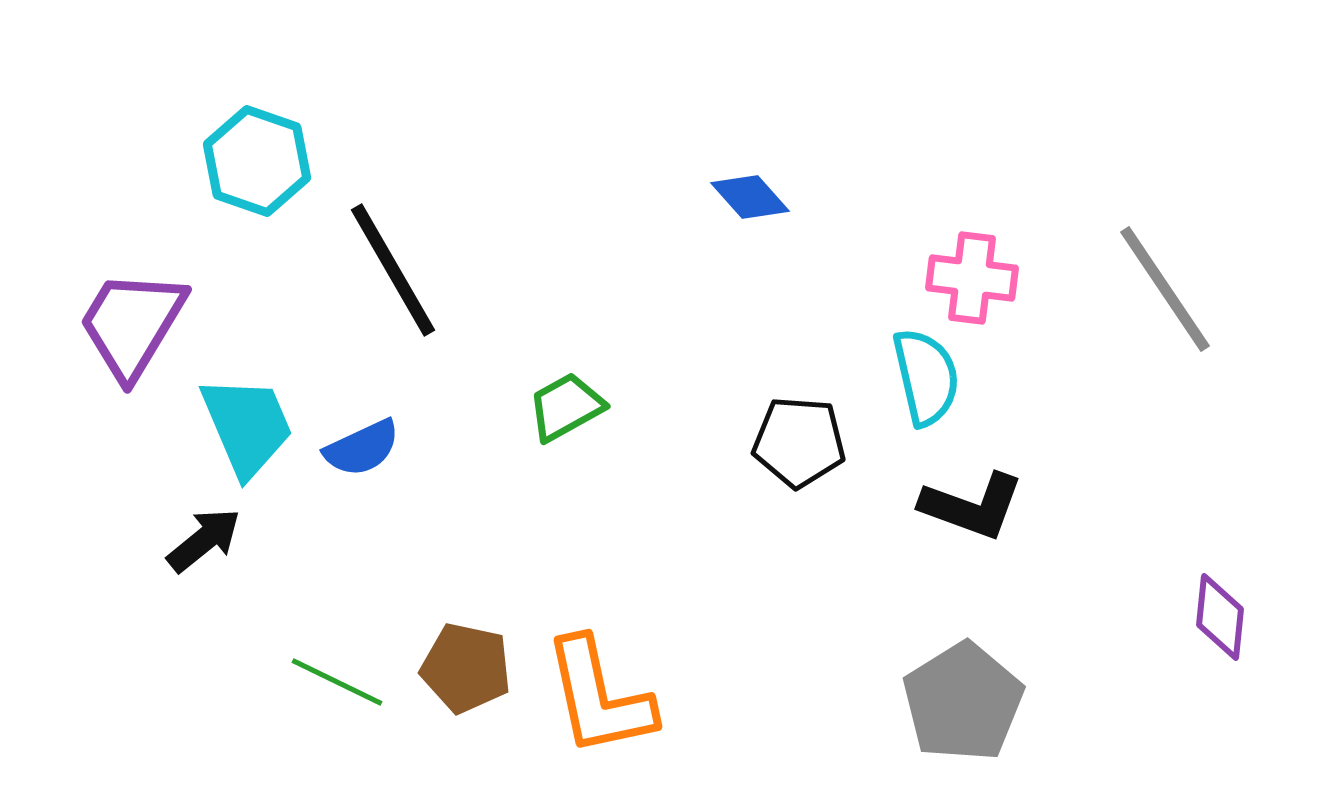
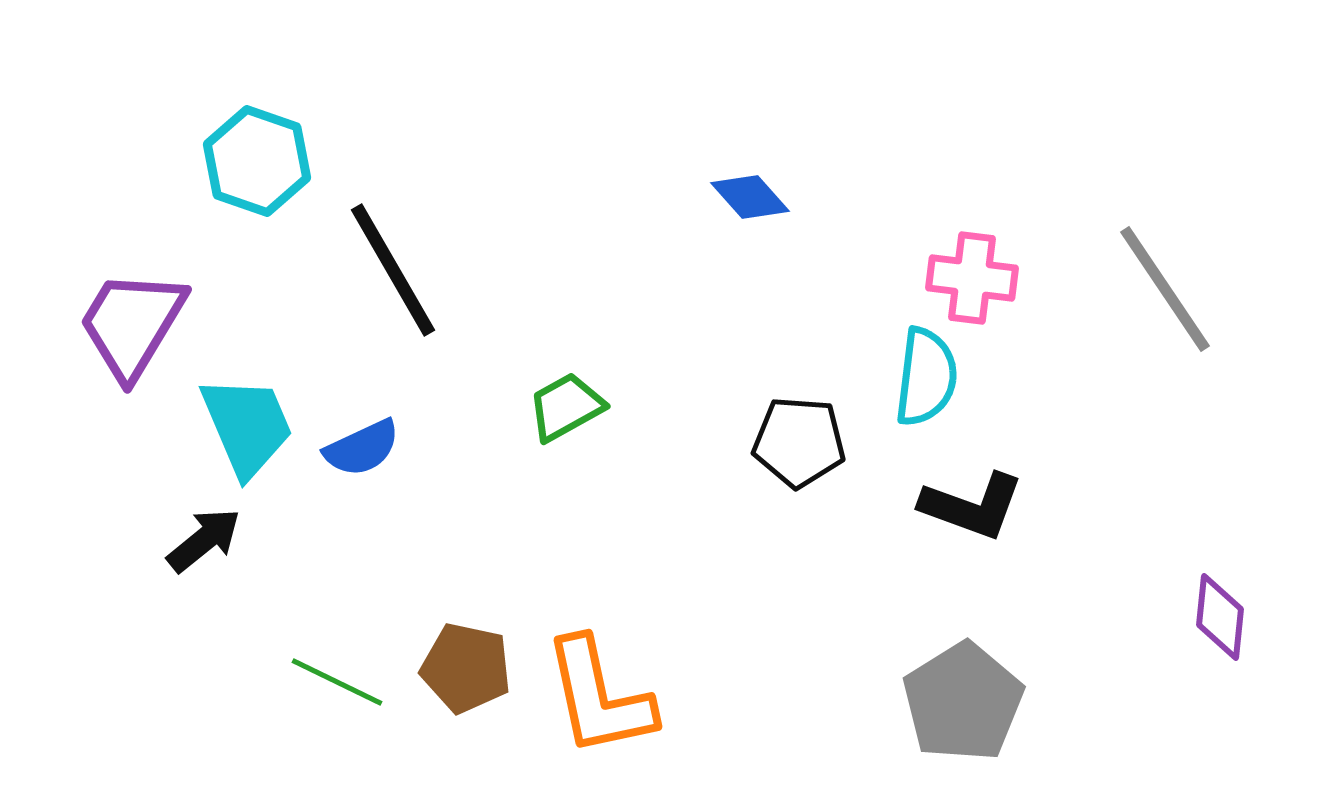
cyan semicircle: rotated 20 degrees clockwise
